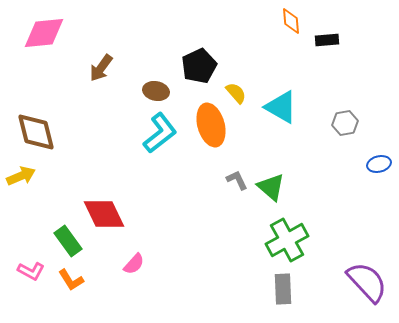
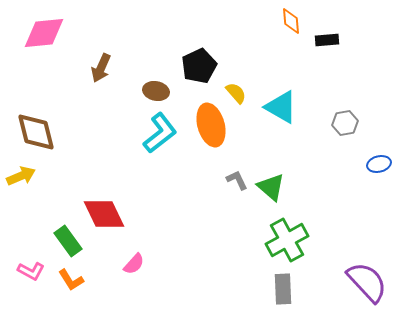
brown arrow: rotated 12 degrees counterclockwise
